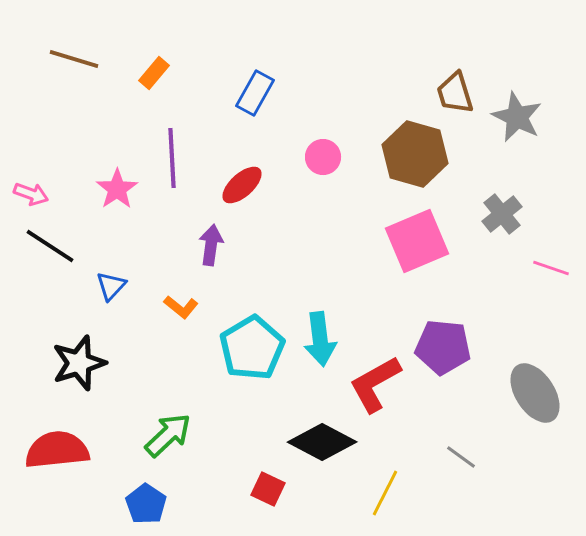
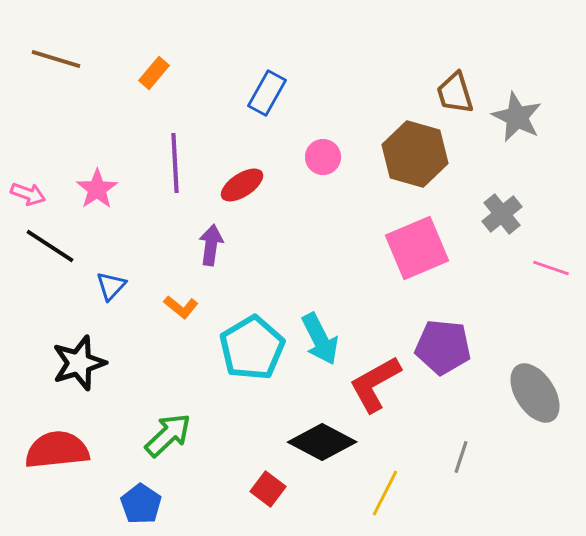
brown line: moved 18 px left
blue rectangle: moved 12 px right
purple line: moved 3 px right, 5 px down
red ellipse: rotated 9 degrees clockwise
pink star: moved 20 px left
pink arrow: moved 3 px left
pink square: moved 7 px down
cyan arrow: rotated 20 degrees counterclockwise
gray line: rotated 72 degrees clockwise
red square: rotated 12 degrees clockwise
blue pentagon: moved 5 px left
